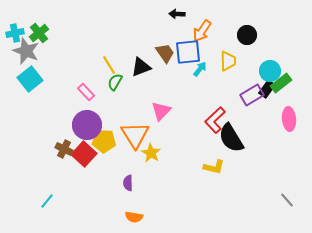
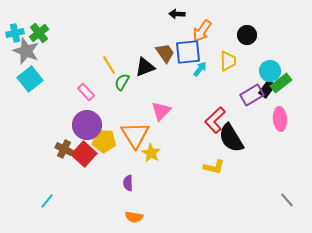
black triangle: moved 4 px right
green semicircle: moved 7 px right
pink ellipse: moved 9 px left
